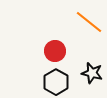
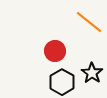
black star: rotated 20 degrees clockwise
black hexagon: moved 6 px right
